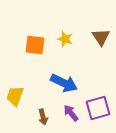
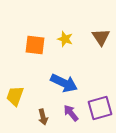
purple square: moved 2 px right
